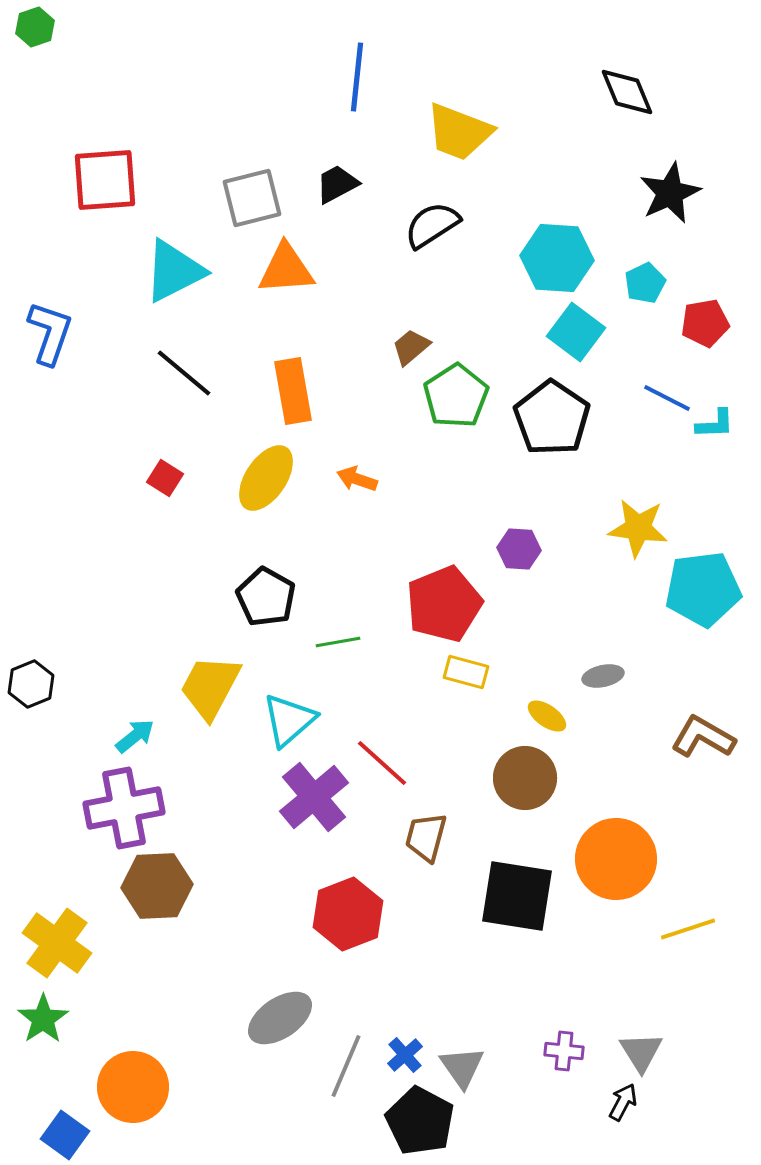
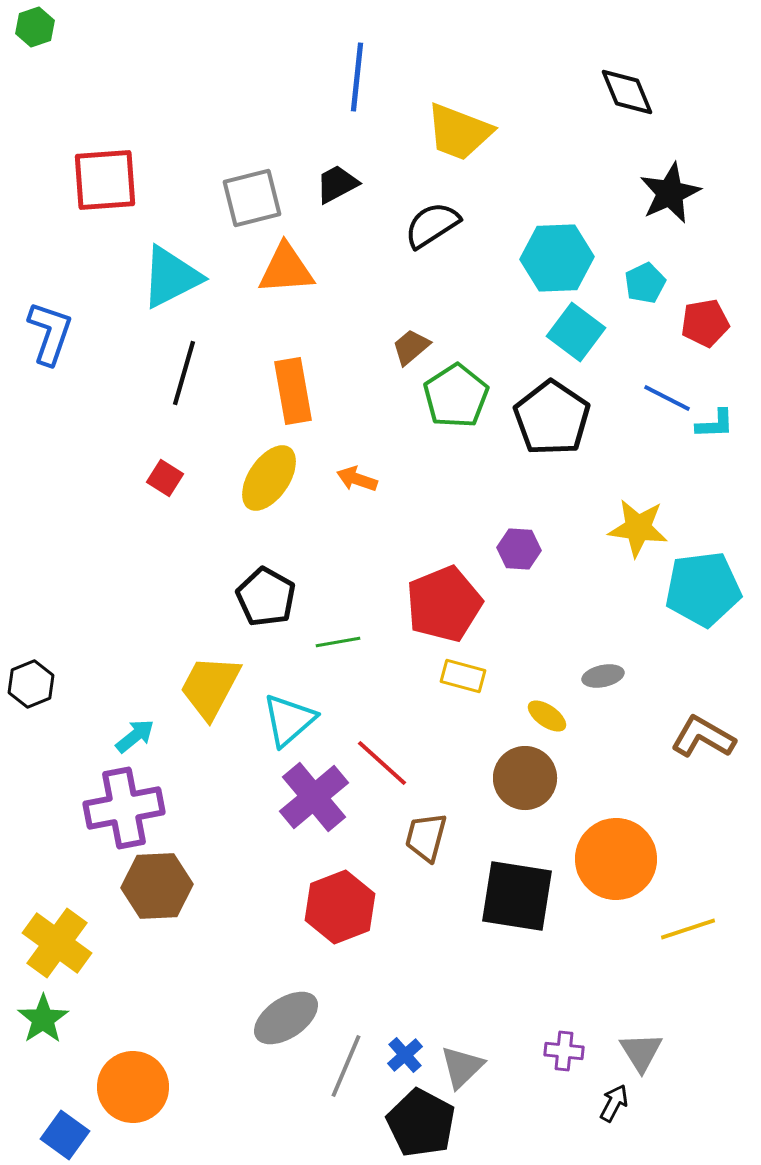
cyan hexagon at (557, 258): rotated 6 degrees counterclockwise
cyan triangle at (174, 271): moved 3 px left, 6 px down
black line at (184, 373): rotated 66 degrees clockwise
yellow ellipse at (266, 478): moved 3 px right
yellow rectangle at (466, 672): moved 3 px left, 4 px down
red hexagon at (348, 914): moved 8 px left, 7 px up
gray ellipse at (280, 1018): moved 6 px right
gray triangle at (462, 1067): rotated 21 degrees clockwise
black arrow at (623, 1102): moved 9 px left, 1 px down
black pentagon at (420, 1121): moved 1 px right, 2 px down
